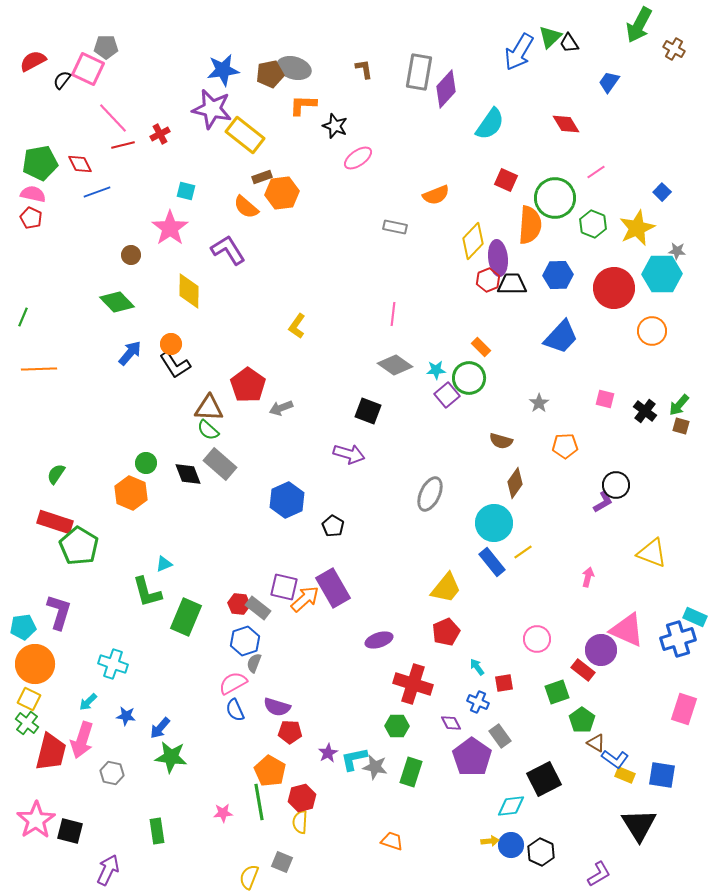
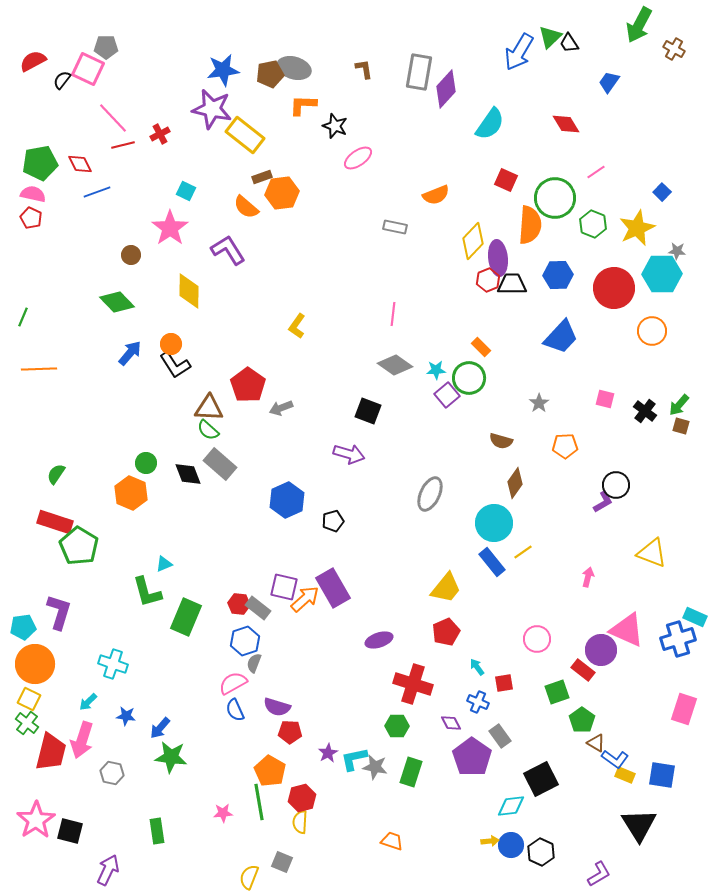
cyan square at (186, 191): rotated 12 degrees clockwise
black pentagon at (333, 526): moved 5 px up; rotated 25 degrees clockwise
black square at (544, 779): moved 3 px left
